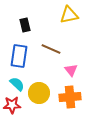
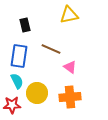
pink triangle: moved 1 px left, 3 px up; rotated 16 degrees counterclockwise
cyan semicircle: moved 3 px up; rotated 21 degrees clockwise
yellow circle: moved 2 px left
